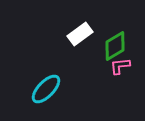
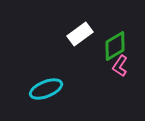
pink L-shape: rotated 50 degrees counterclockwise
cyan ellipse: rotated 24 degrees clockwise
